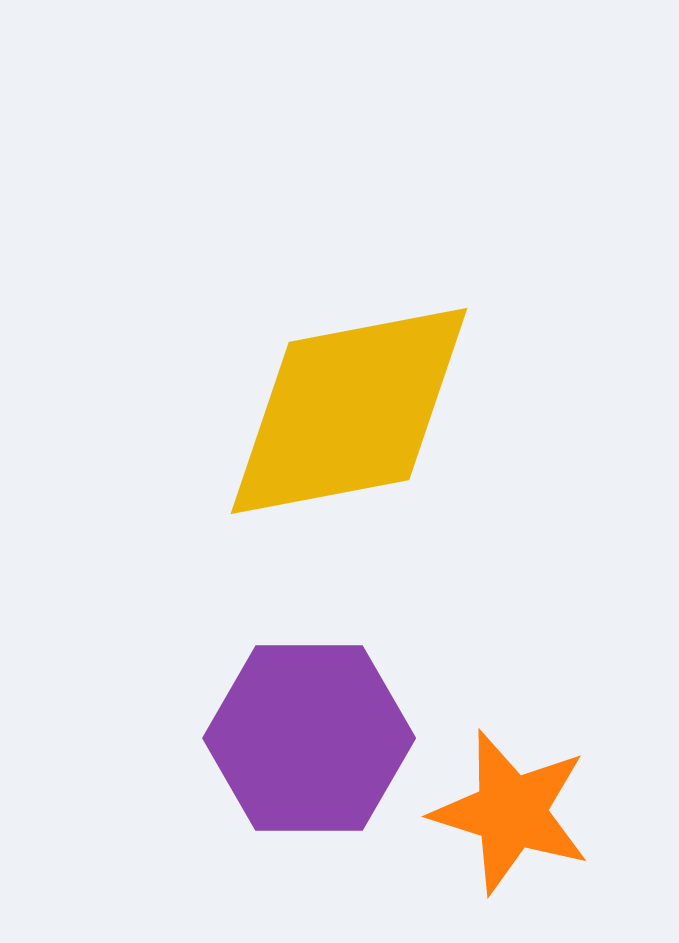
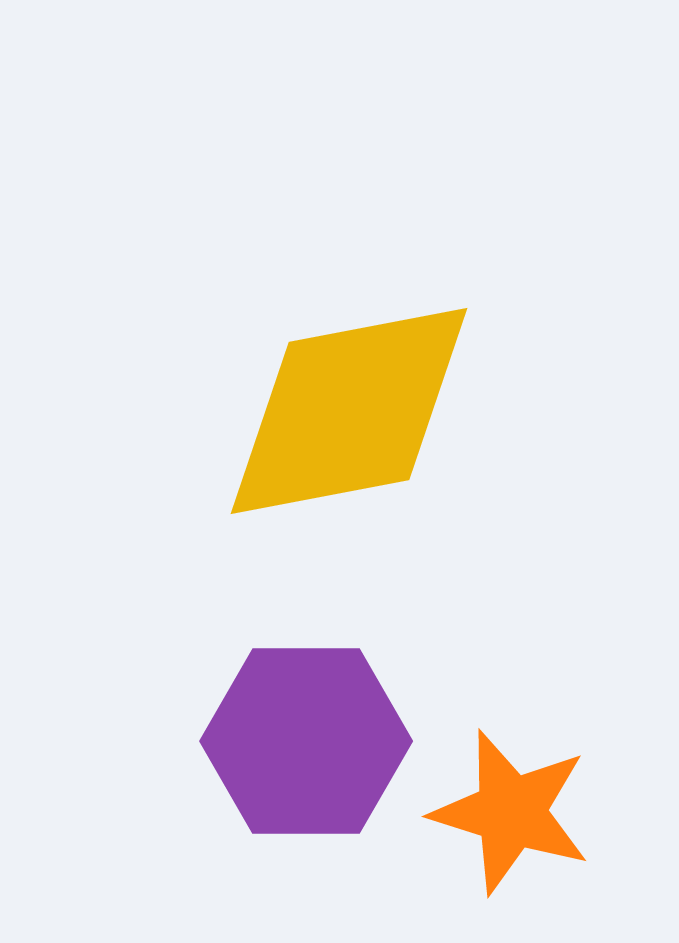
purple hexagon: moved 3 px left, 3 px down
